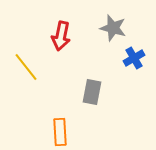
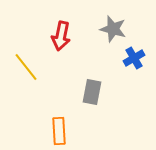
gray star: moved 1 px down
orange rectangle: moved 1 px left, 1 px up
